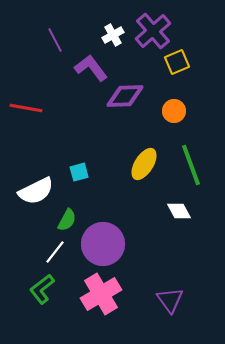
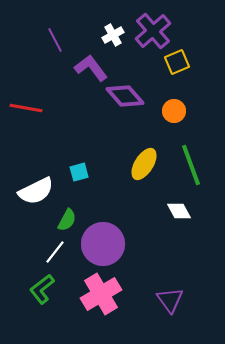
purple diamond: rotated 51 degrees clockwise
